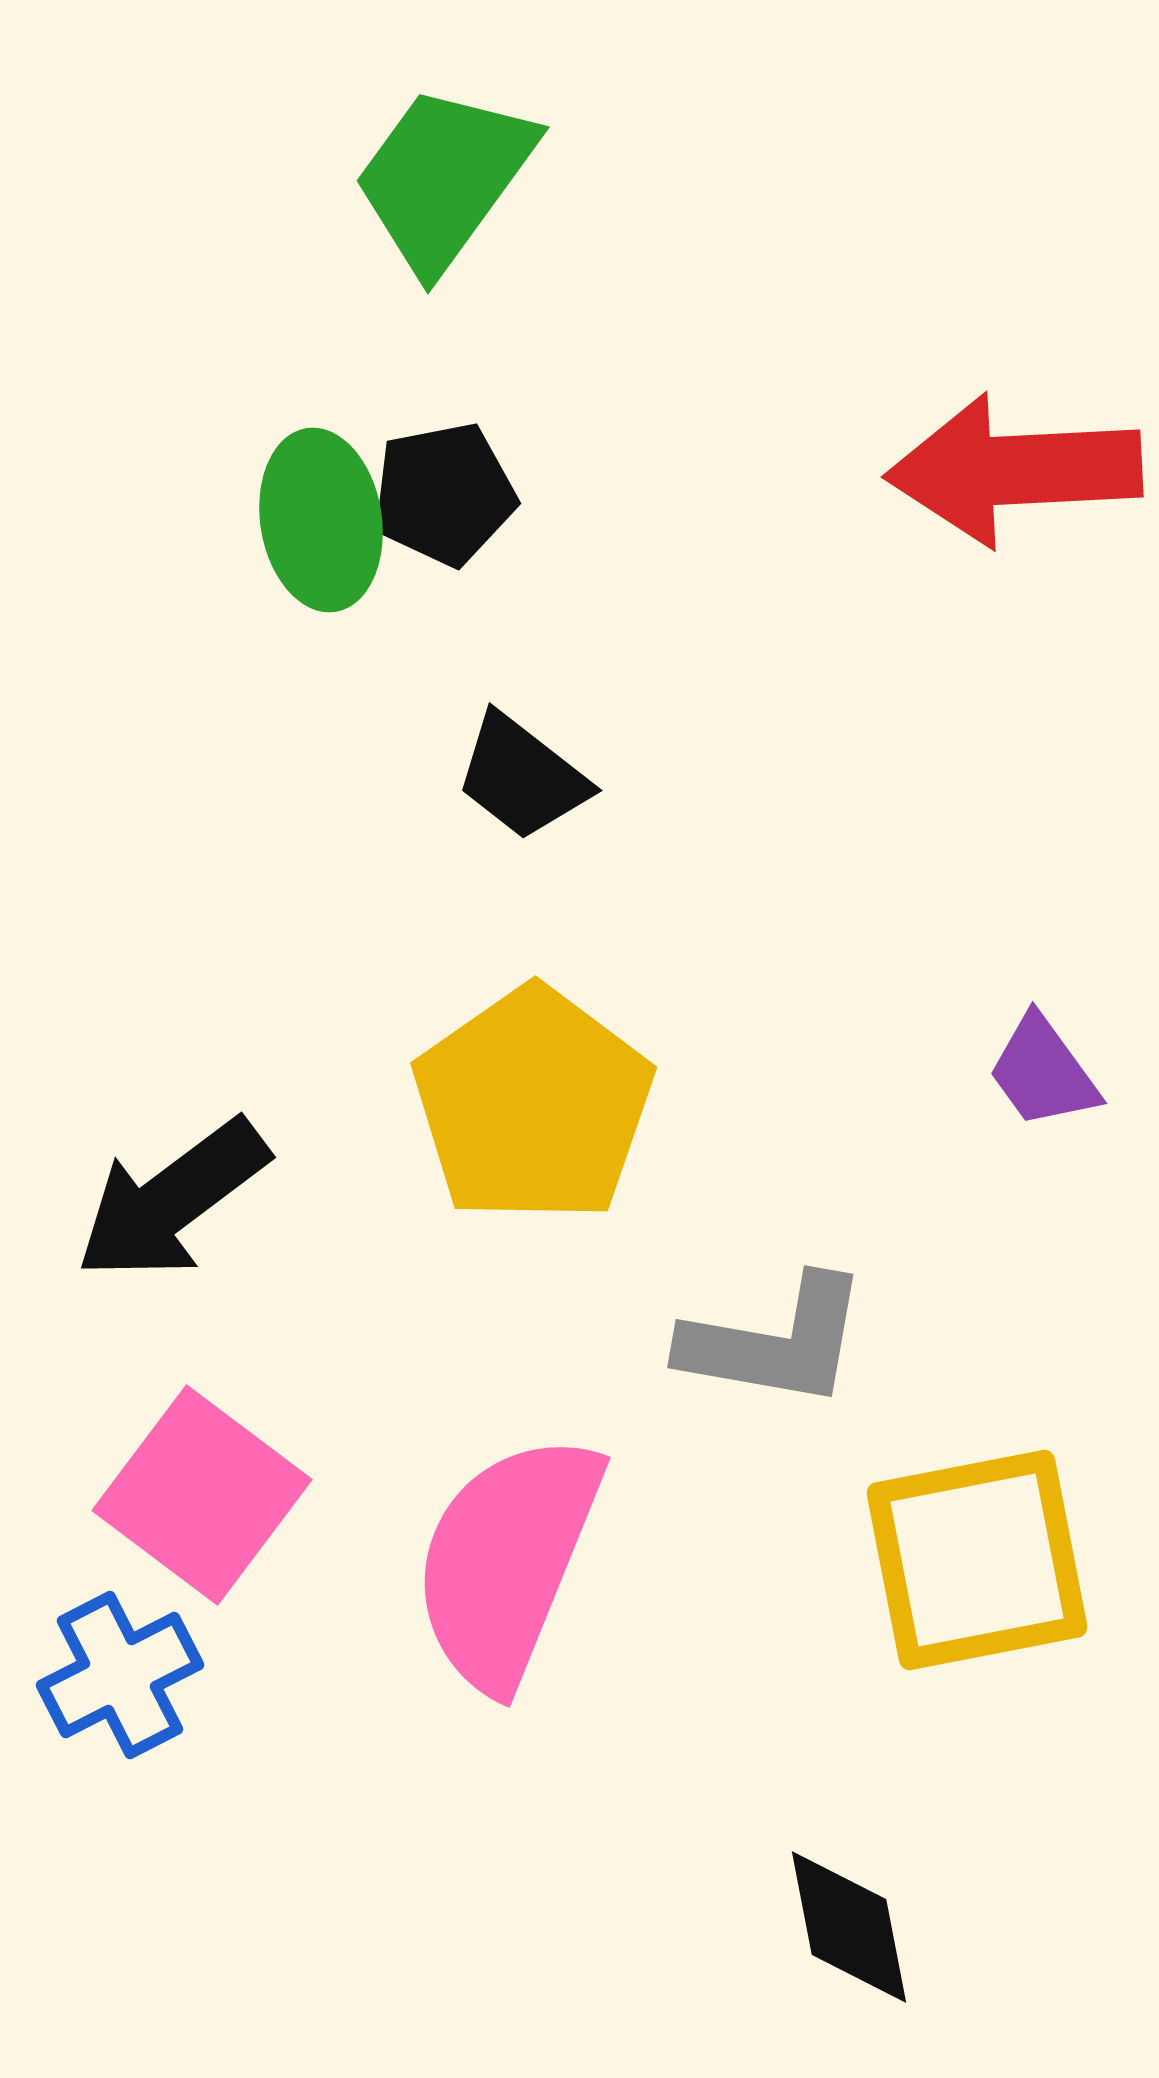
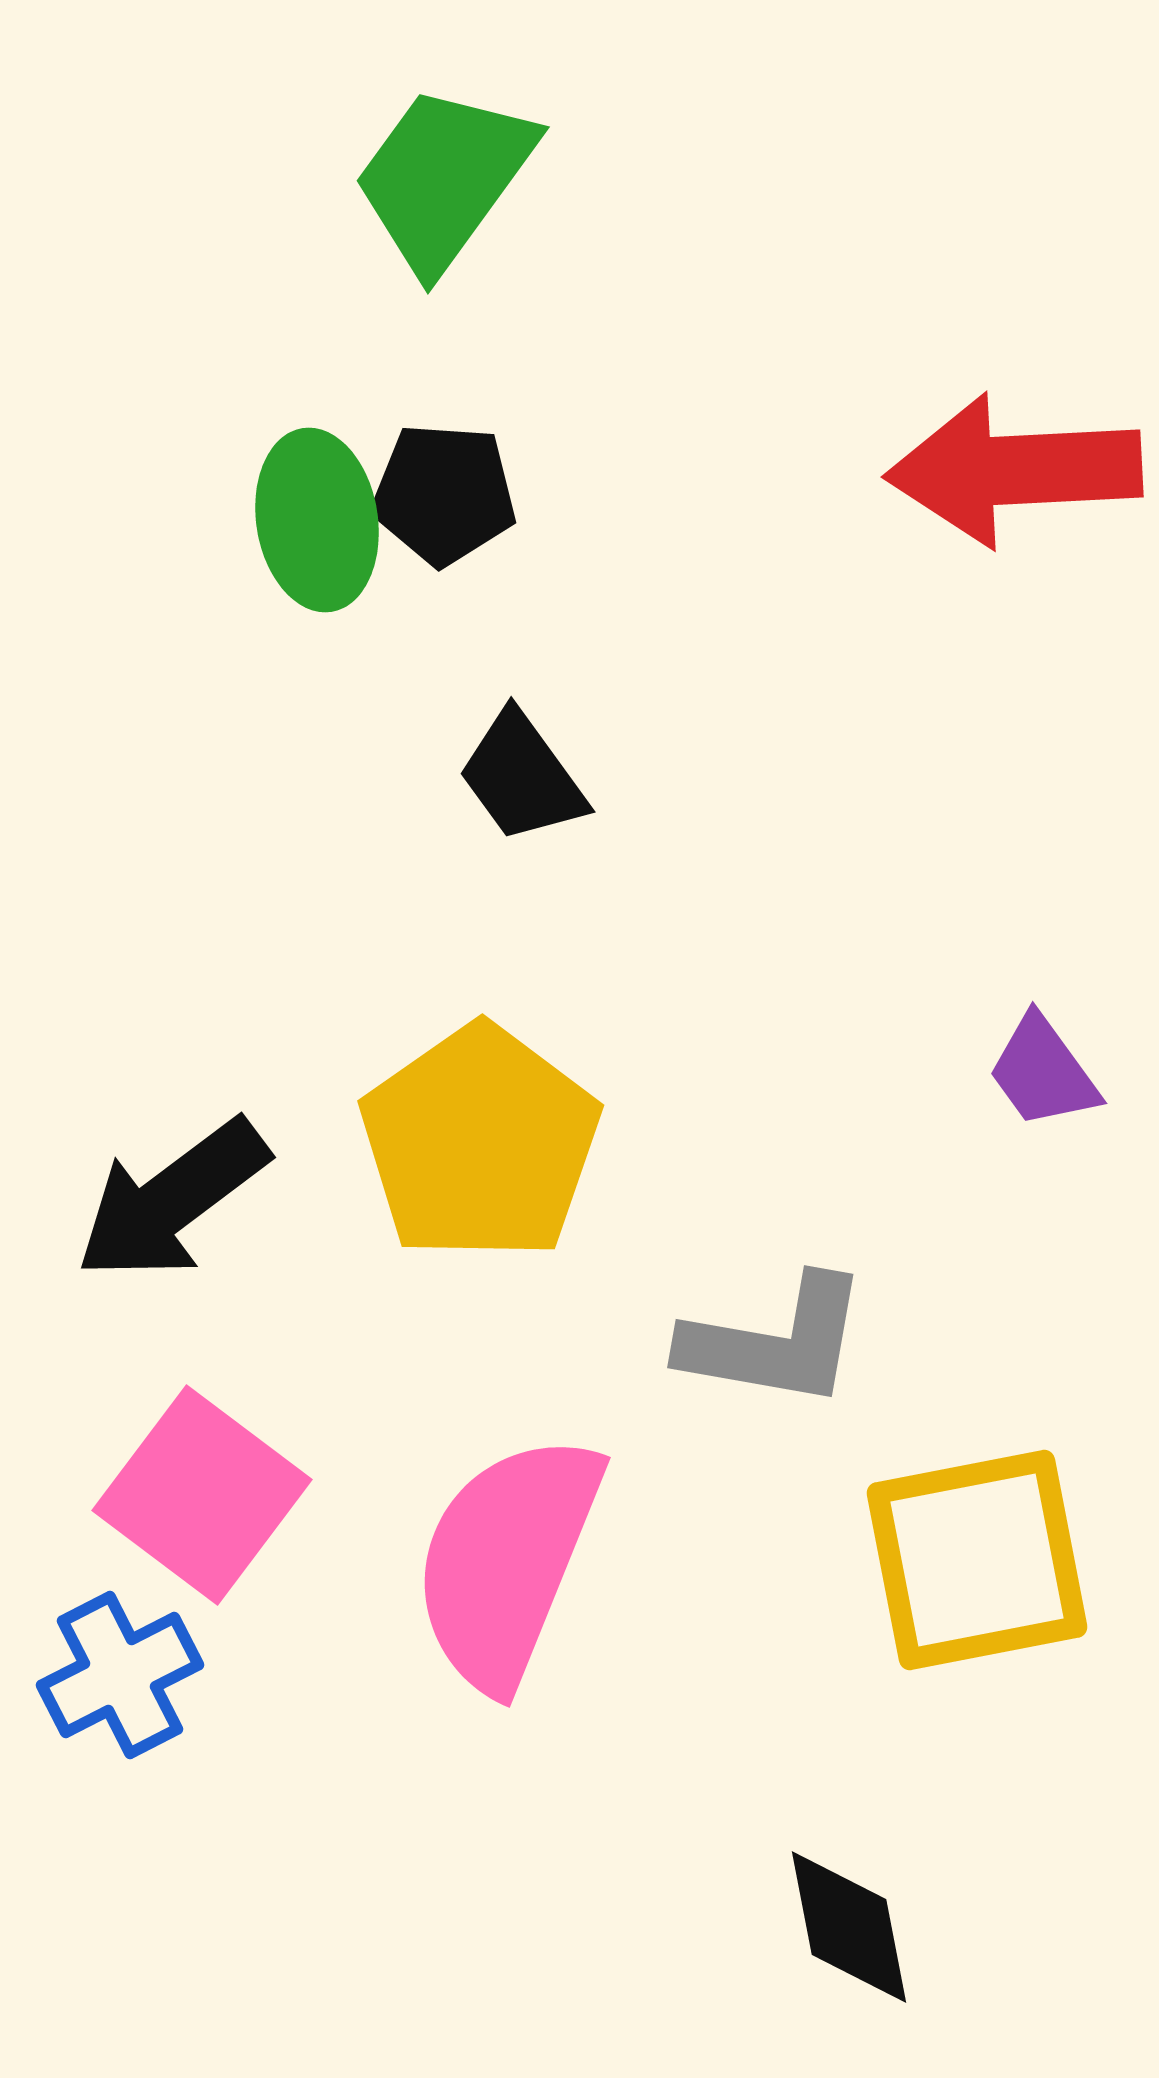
black pentagon: rotated 15 degrees clockwise
green ellipse: moved 4 px left
black trapezoid: rotated 16 degrees clockwise
yellow pentagon: moved 53 px left, 38 px down
